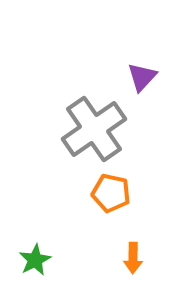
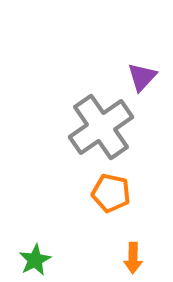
gray cross: moved 7 px right, 2 px up
